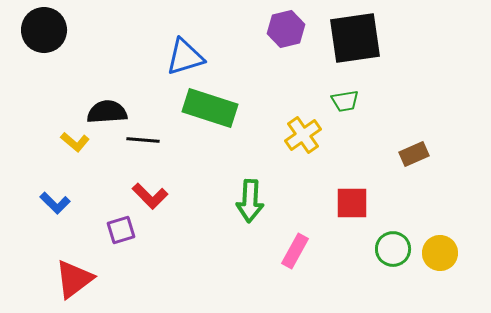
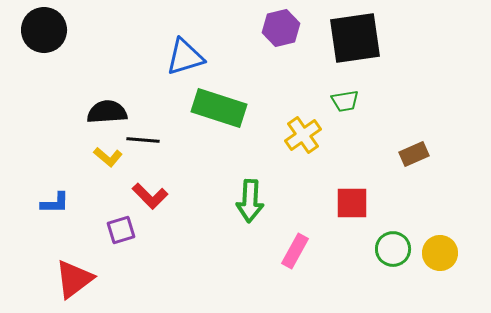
purple hexagon: moved 5 px left, 1 px up
green rectangle: moved 9 px right
yellow L-shape: moved 33 px right, 15 px down
blue L-shape: rotated 44 degrees counterclockwise
